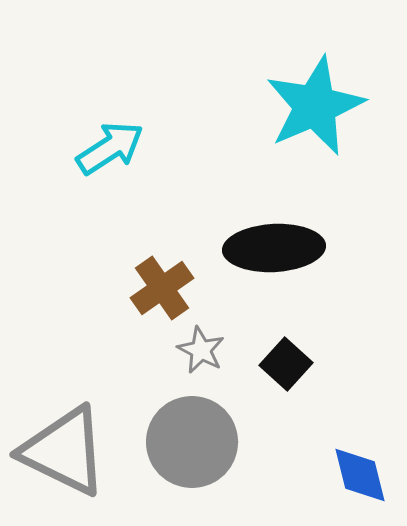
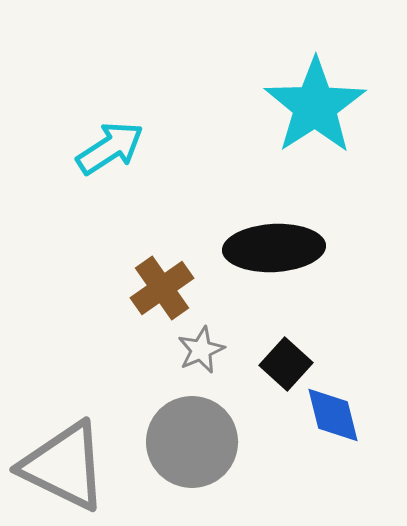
cyan star: rotated 10 degrees counterclockwise
gray star: rotated 21 degrees clockwise
gray triangle: moved 15 px down
blue diamond: moved 27 px left, 60 px up
